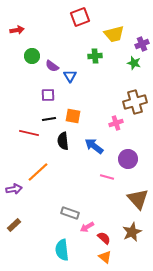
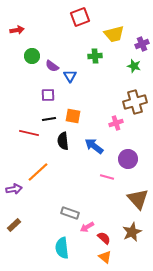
green star: moved 3 px down
cyan semicircle: moved 2 px up
